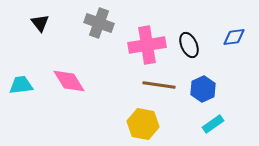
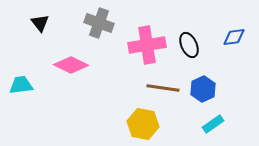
pink diamond: moved 2 px right, 16 px up; rotated 32 degrees counterclockwise
brown line: moved 4 px right, 3 px down
